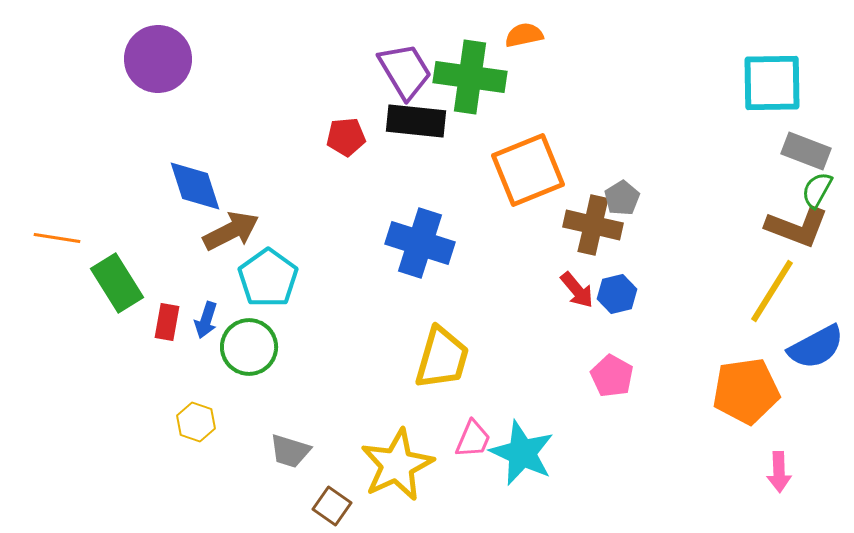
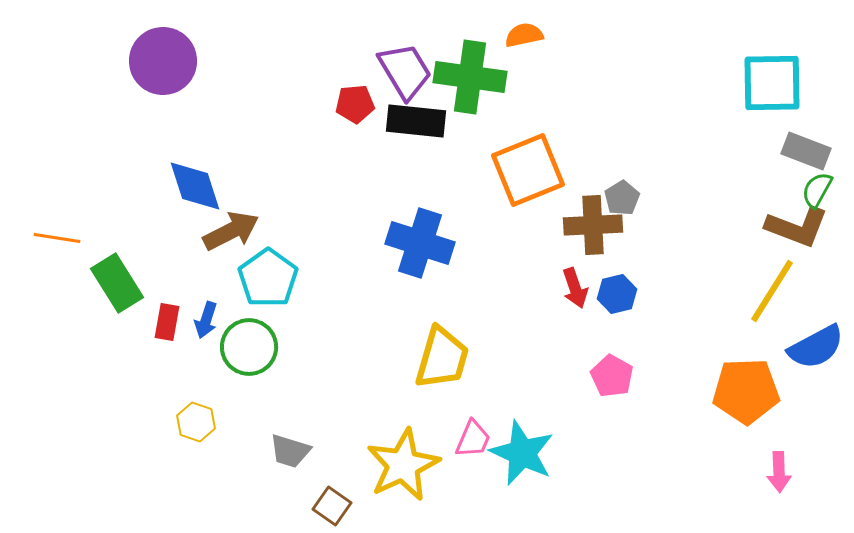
purple circle: moved 5 px right, 2 px down
red pentagon: moved 9 px right, 33 px up
brown cross: rotated 16 degrees counterclockwise
red arrow: moved 2 px left, 2 px up; rotated 21 degrees clockwise
orange pentagon: rotated 6 degrees clockwise
yellow star: moved 6 px right
